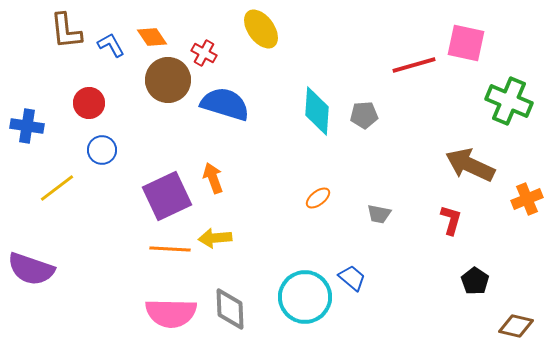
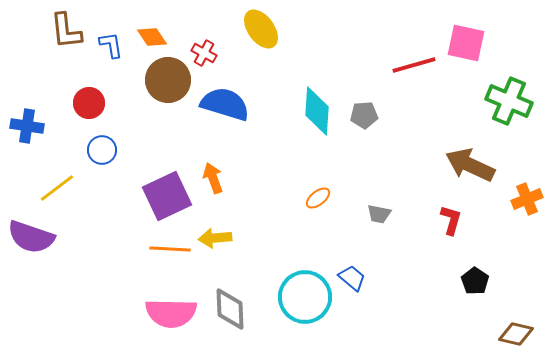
blue L-shape: rotated 20 degrees clockwise
purple semicircle: moved 32 px up
brown diamond: moved 8 px down
